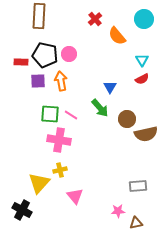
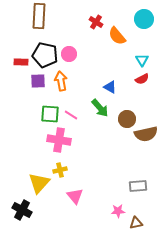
red cross: moved 1 px right, 3 px down; rotated 16 degrees counterclockwise
blue triangle: rotated 32 degrees counterclockwise
